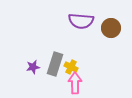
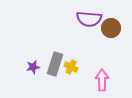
purple semicircle: moved 8 px right, 2 px up
pink arrow: moved 27 px right, 3 px up
